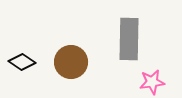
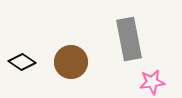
gray rectangle: rotated 12 degrees counterclockwise
